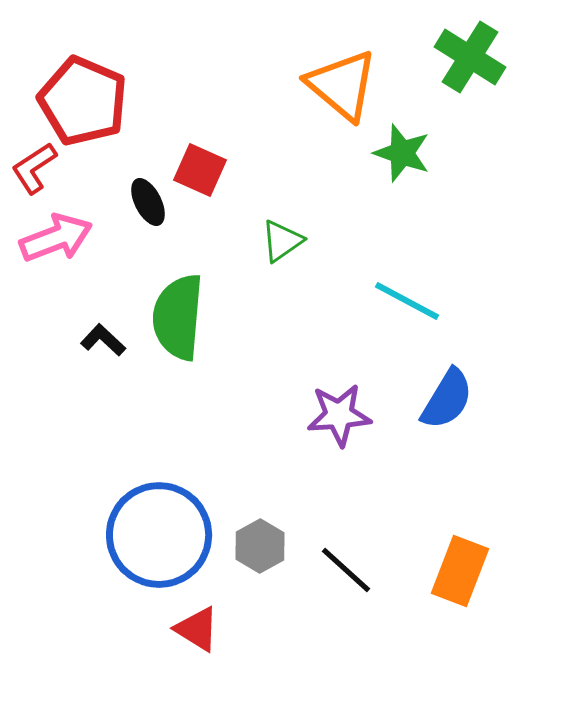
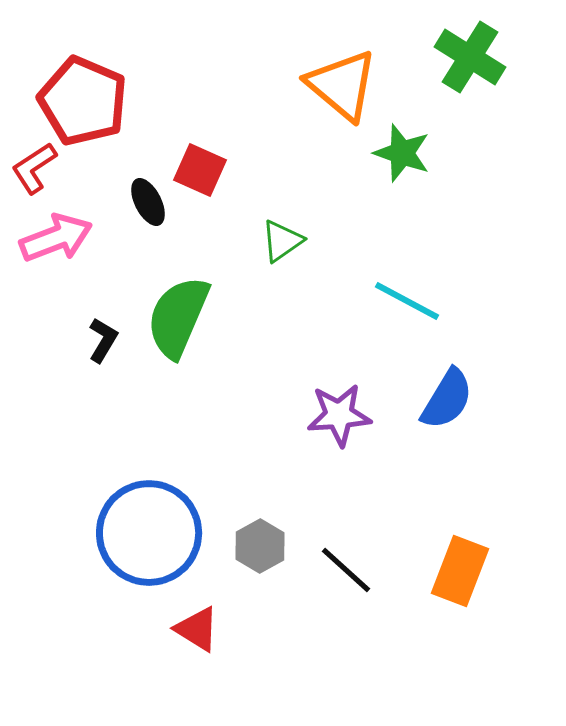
green semicircle: rotated 18 degrees clockwise
black L-shape: rotated 78 degrees clockwise
blue circle: moved 10 px left, 2 px up
